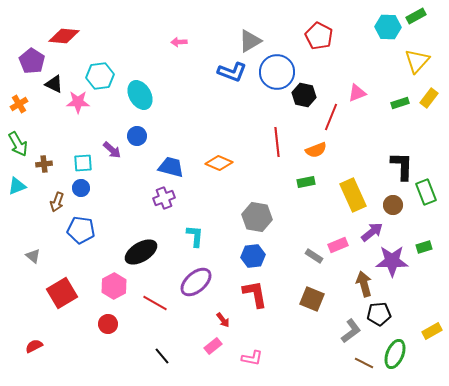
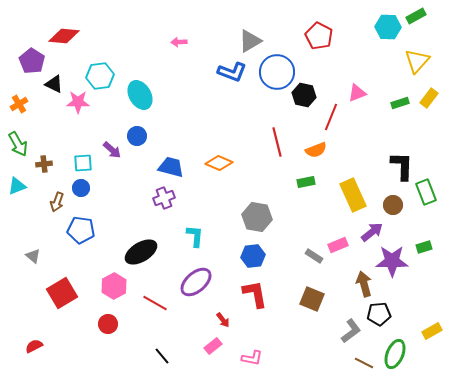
red line at (277, 142): rotated 8 degrees counterclockwise
